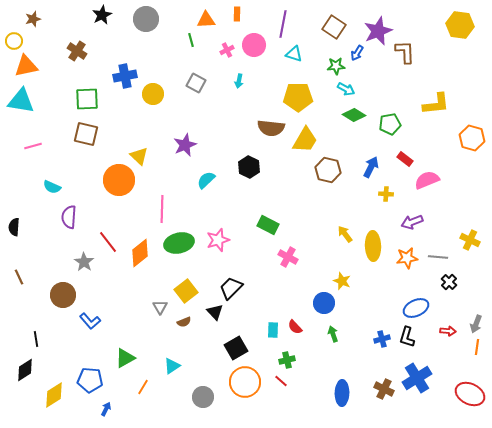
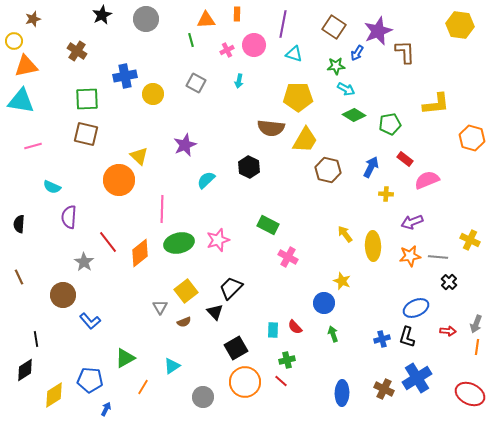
black semicircle at (14, 227): moved 5 px right, 3 px up
orange star at (407, 258): moved 3 px right, 2 px up
